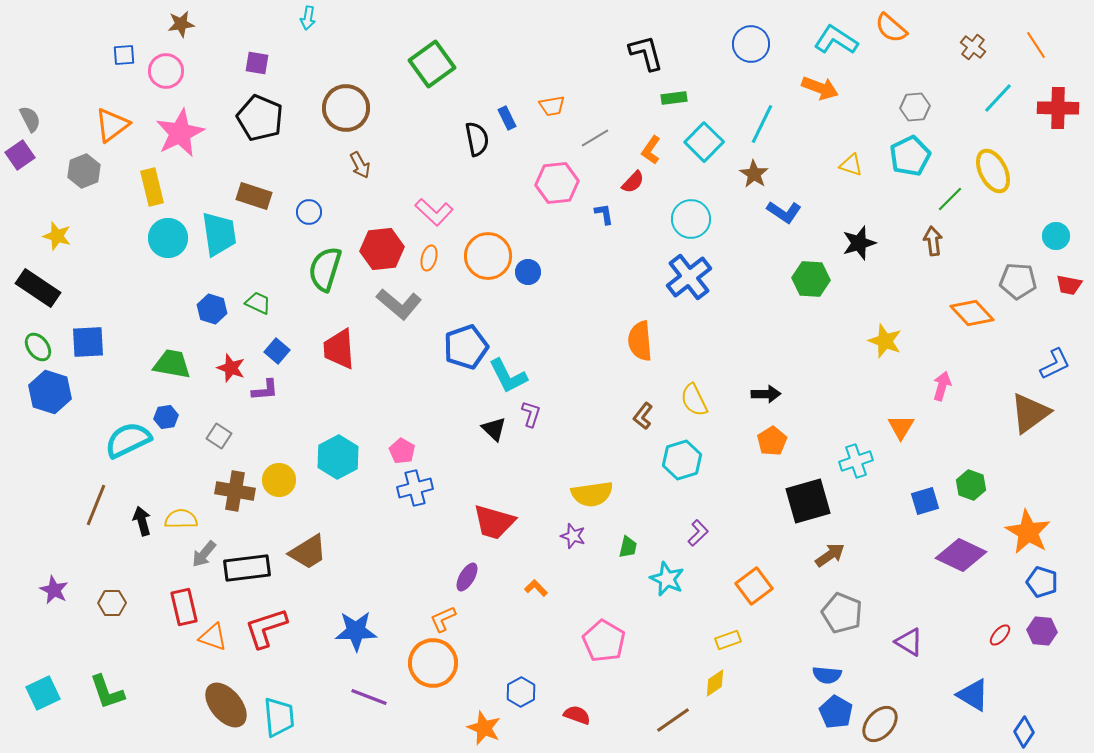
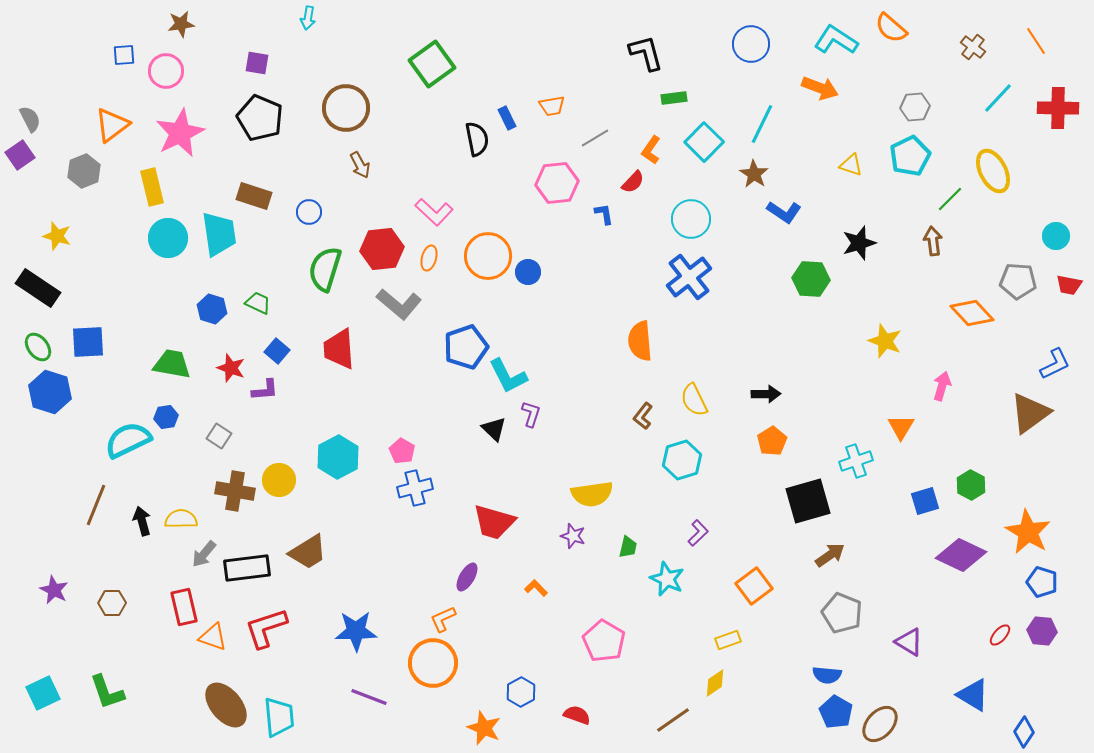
orange line at (1036, 45): moved 4 px up
green hexagon at (971, 485): rotated 8 degrees clockwise
